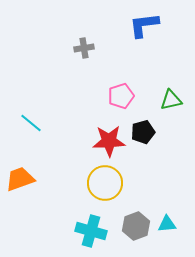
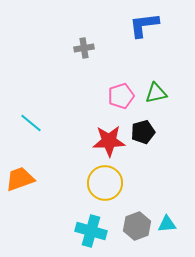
green triangle: moved 15 px left, 7 px up
gray hexagon: moved 1 px right
